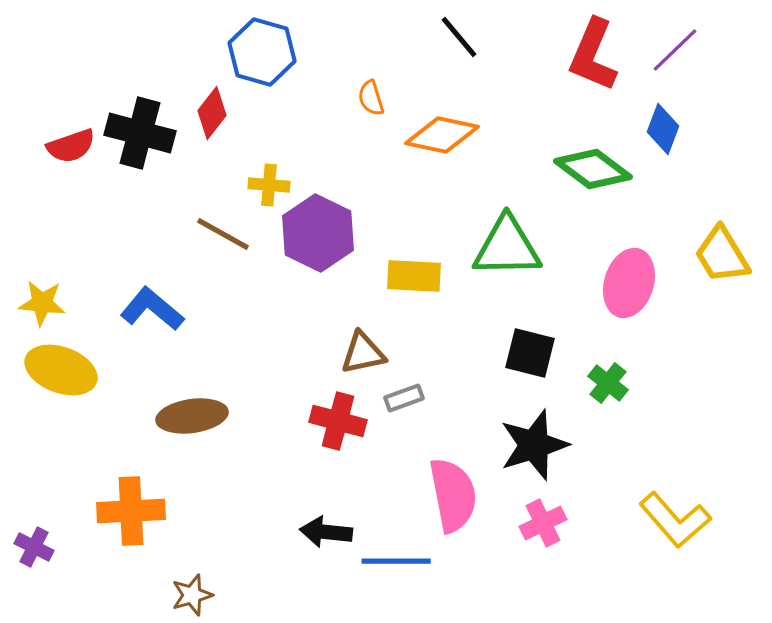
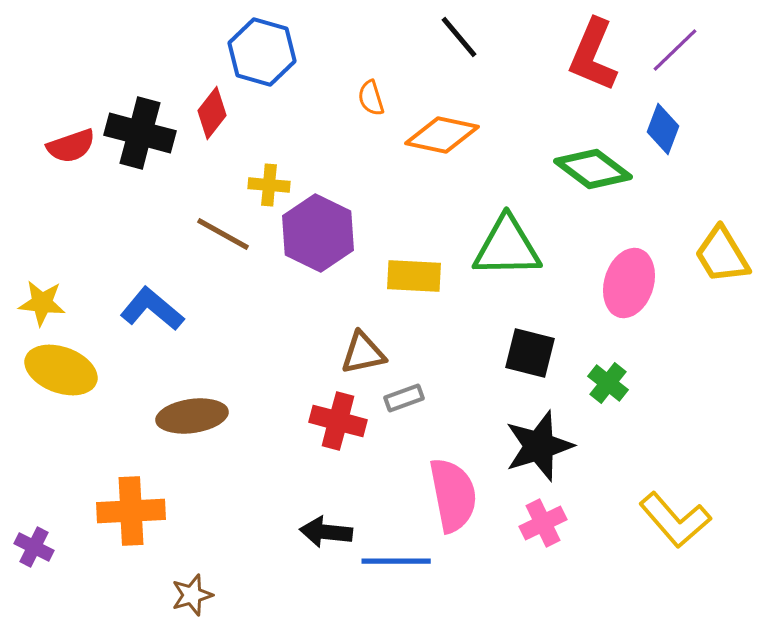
black star: moved 5 px right, 1 px down
